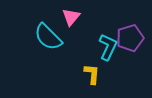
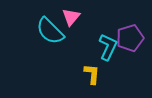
cyan semicircle: moved 2 px right, 6 px up
